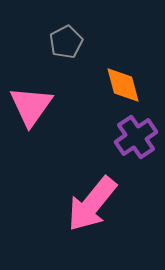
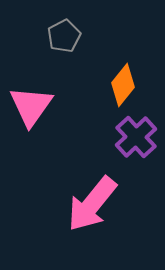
gray pentagon: moved 2 px left, 6 px up
orange diamond: rotated 54 degrees clockwise
purple cross: rotated 9 degrees counterclockwise
